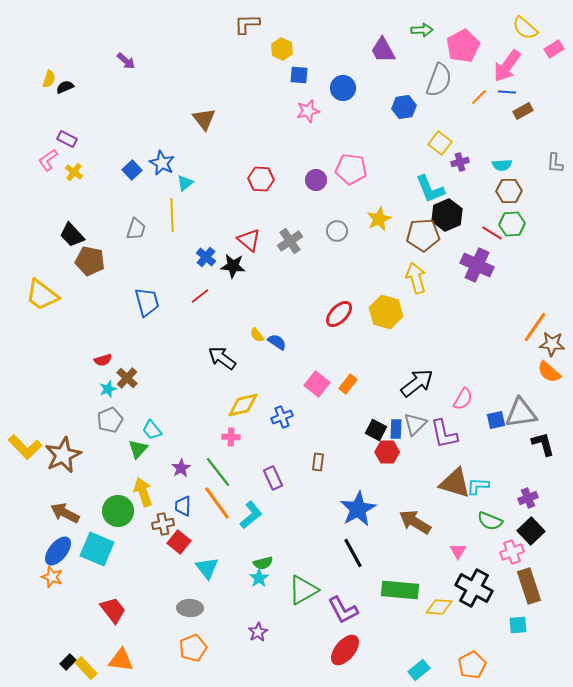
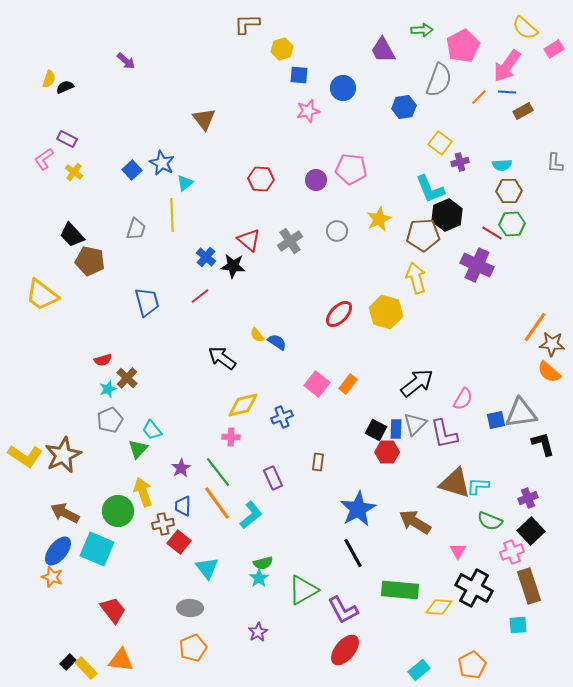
yellow hexagon at (282, 49): rotated 20 degrees clockwise
pink L-shape at (48, 160): moved 4 px left, 1 px up
yellow L-shape at (25, 447): moved 9 px down; rotated 12 degrees counterclockwise
